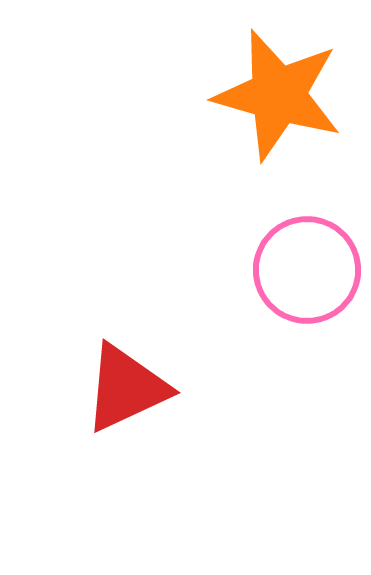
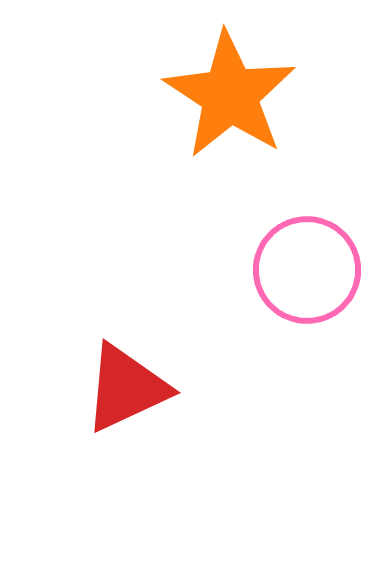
orange star: moved 48 px left; rotated 17 degrees clockwise
